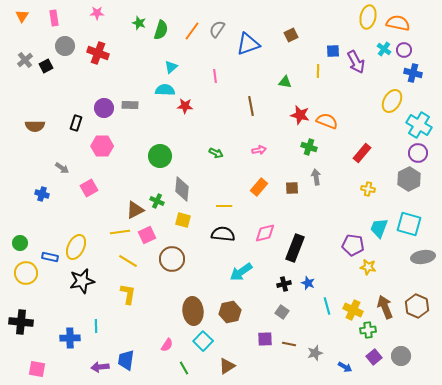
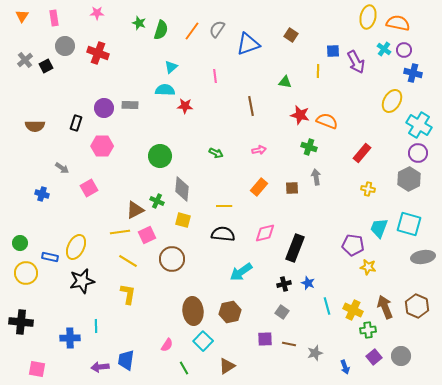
brown square at (291, 35): rotated 32 degrees counterclockwise
blue arrow at (345, 367): rotated 40 degrees clockwise
